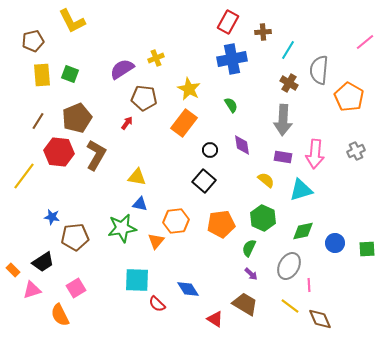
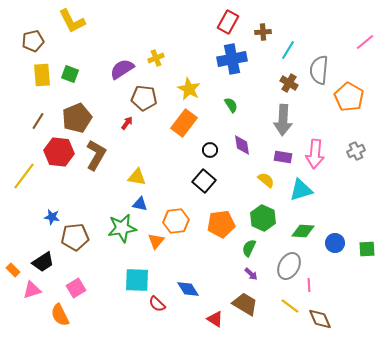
green diamond at (303, 231): rotated 15 degrees clockwise
